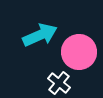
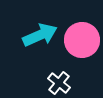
pink circle: moved 3 px right, 12 px up
